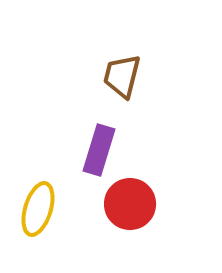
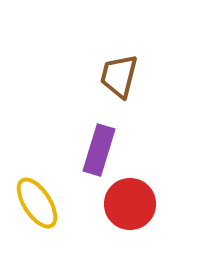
brown trapezoid: moved 3 px left
yellow ellipse: moved 1 px left, 6 px up; rotated 50 degrees counterclockwise
